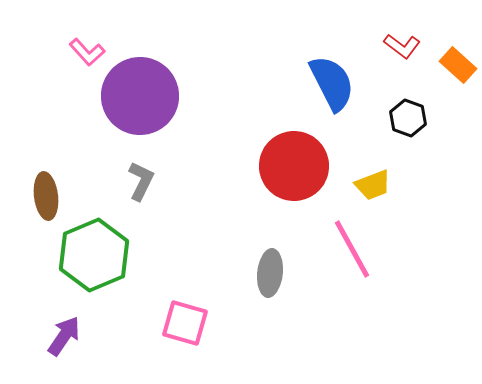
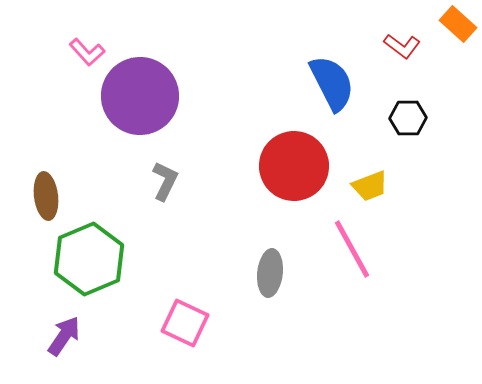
orange rectangle: moved 41 px up
black hexagon: rotated 21 degrees counterclockwise
gray L-shape: moved 24 px right
yellow trapezoid: moved 3 px left, 1 px down
green hexagon: moved 5 px left, 4 px down
pink square: rotated 9 degrees clockwise
